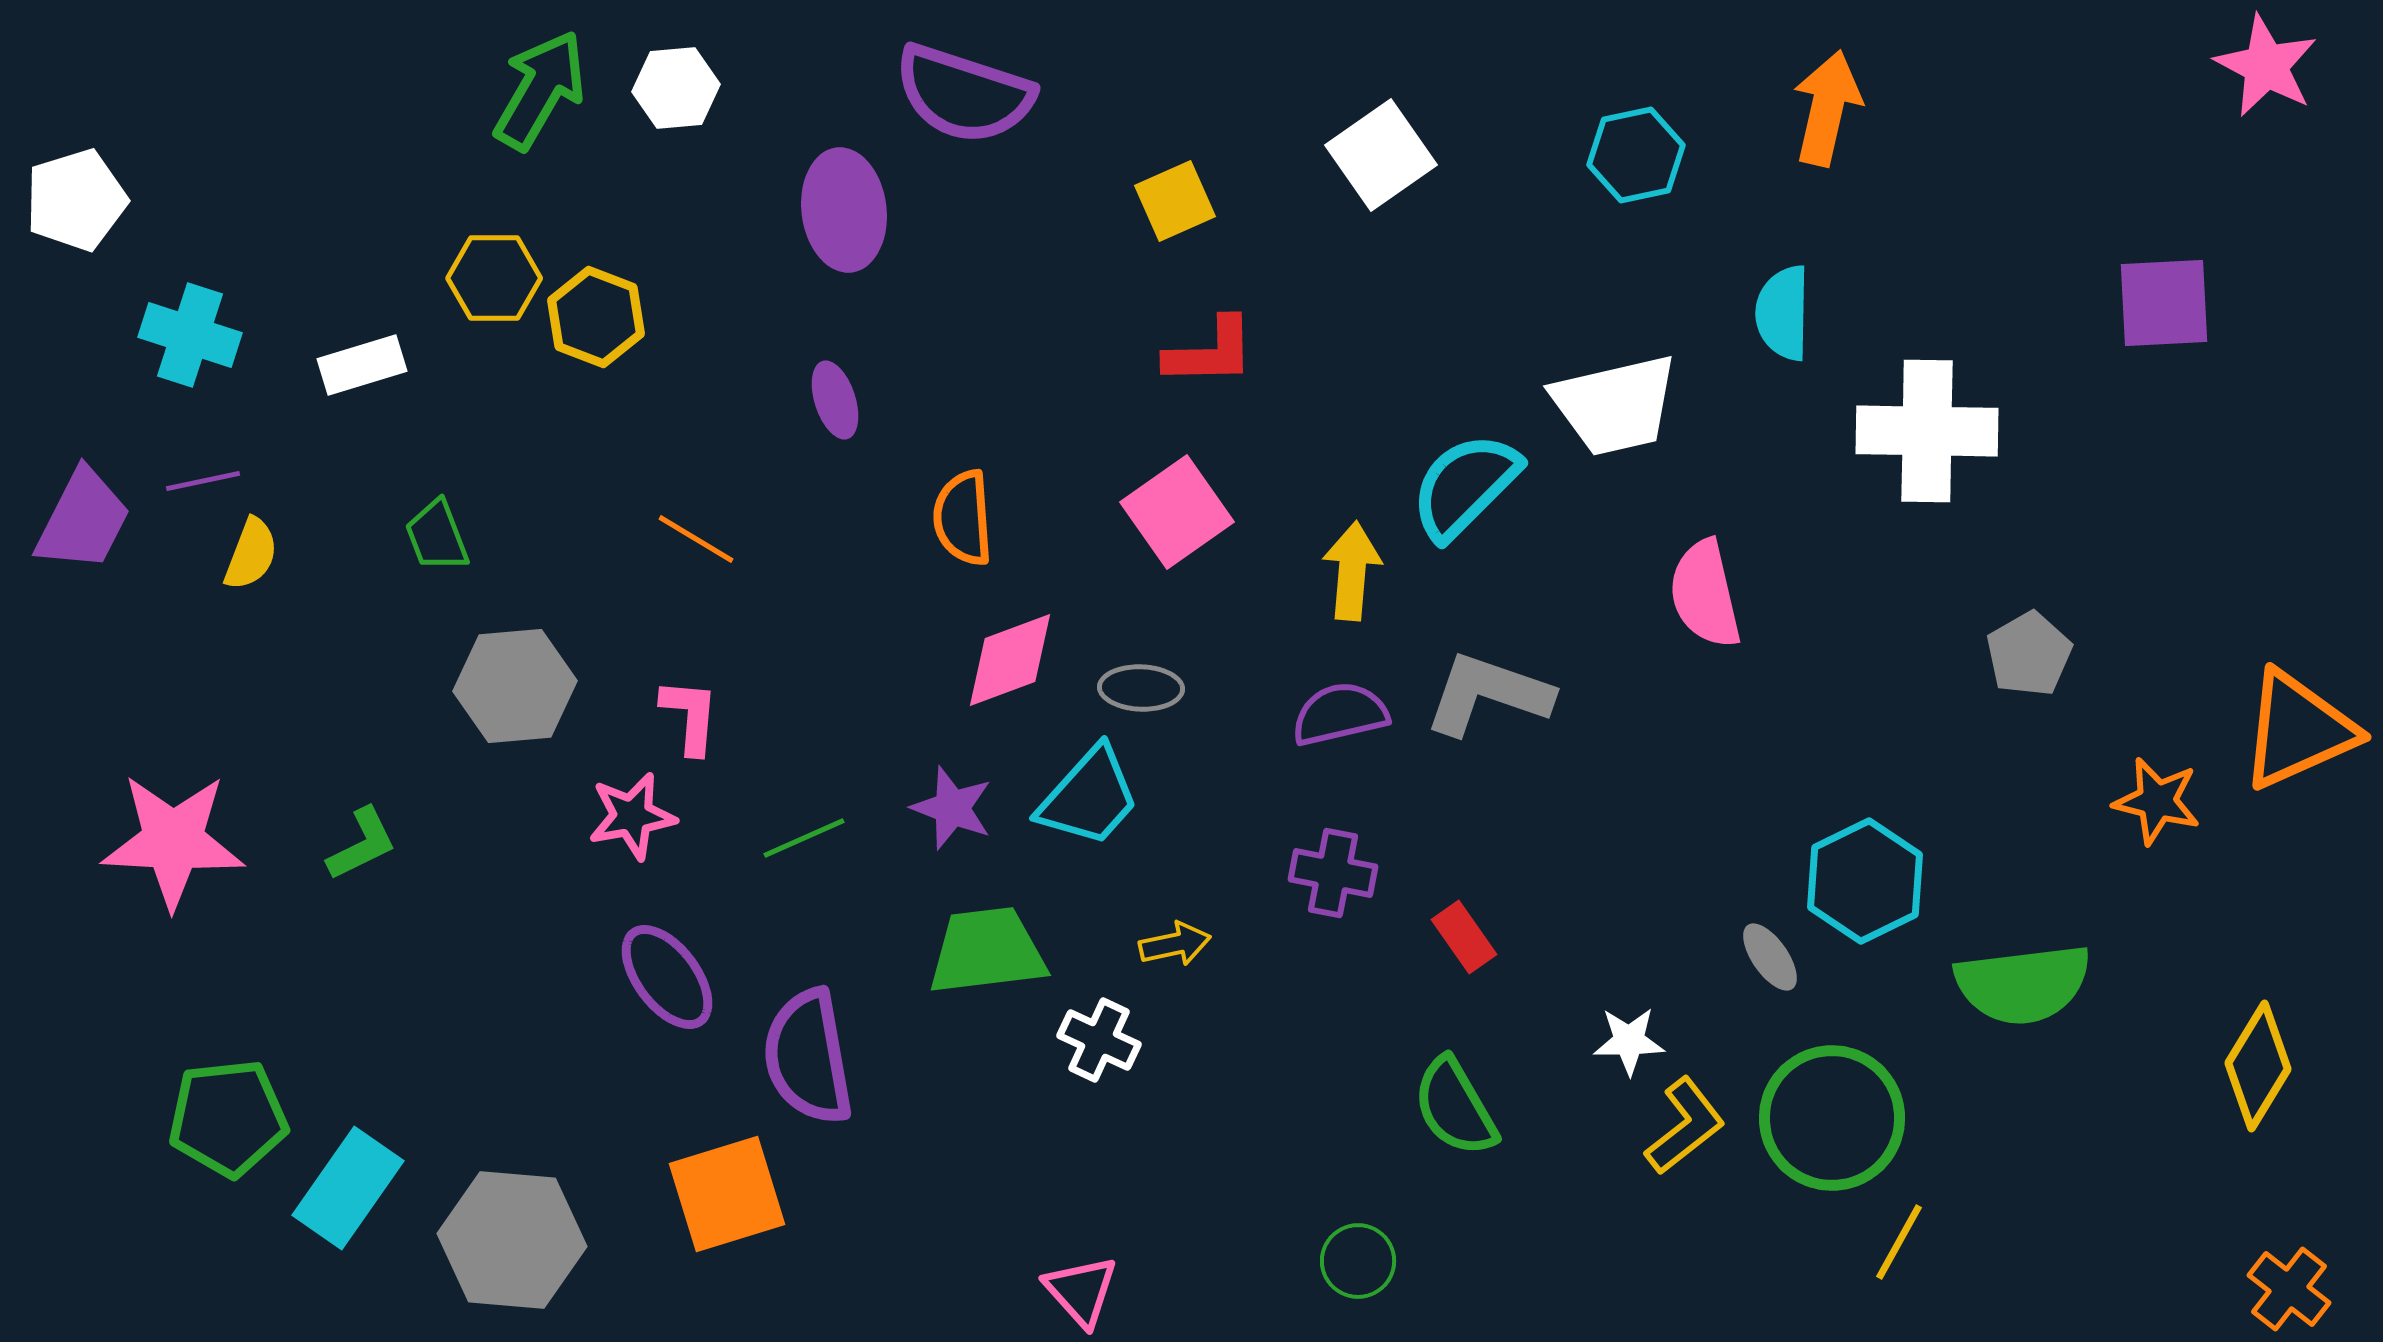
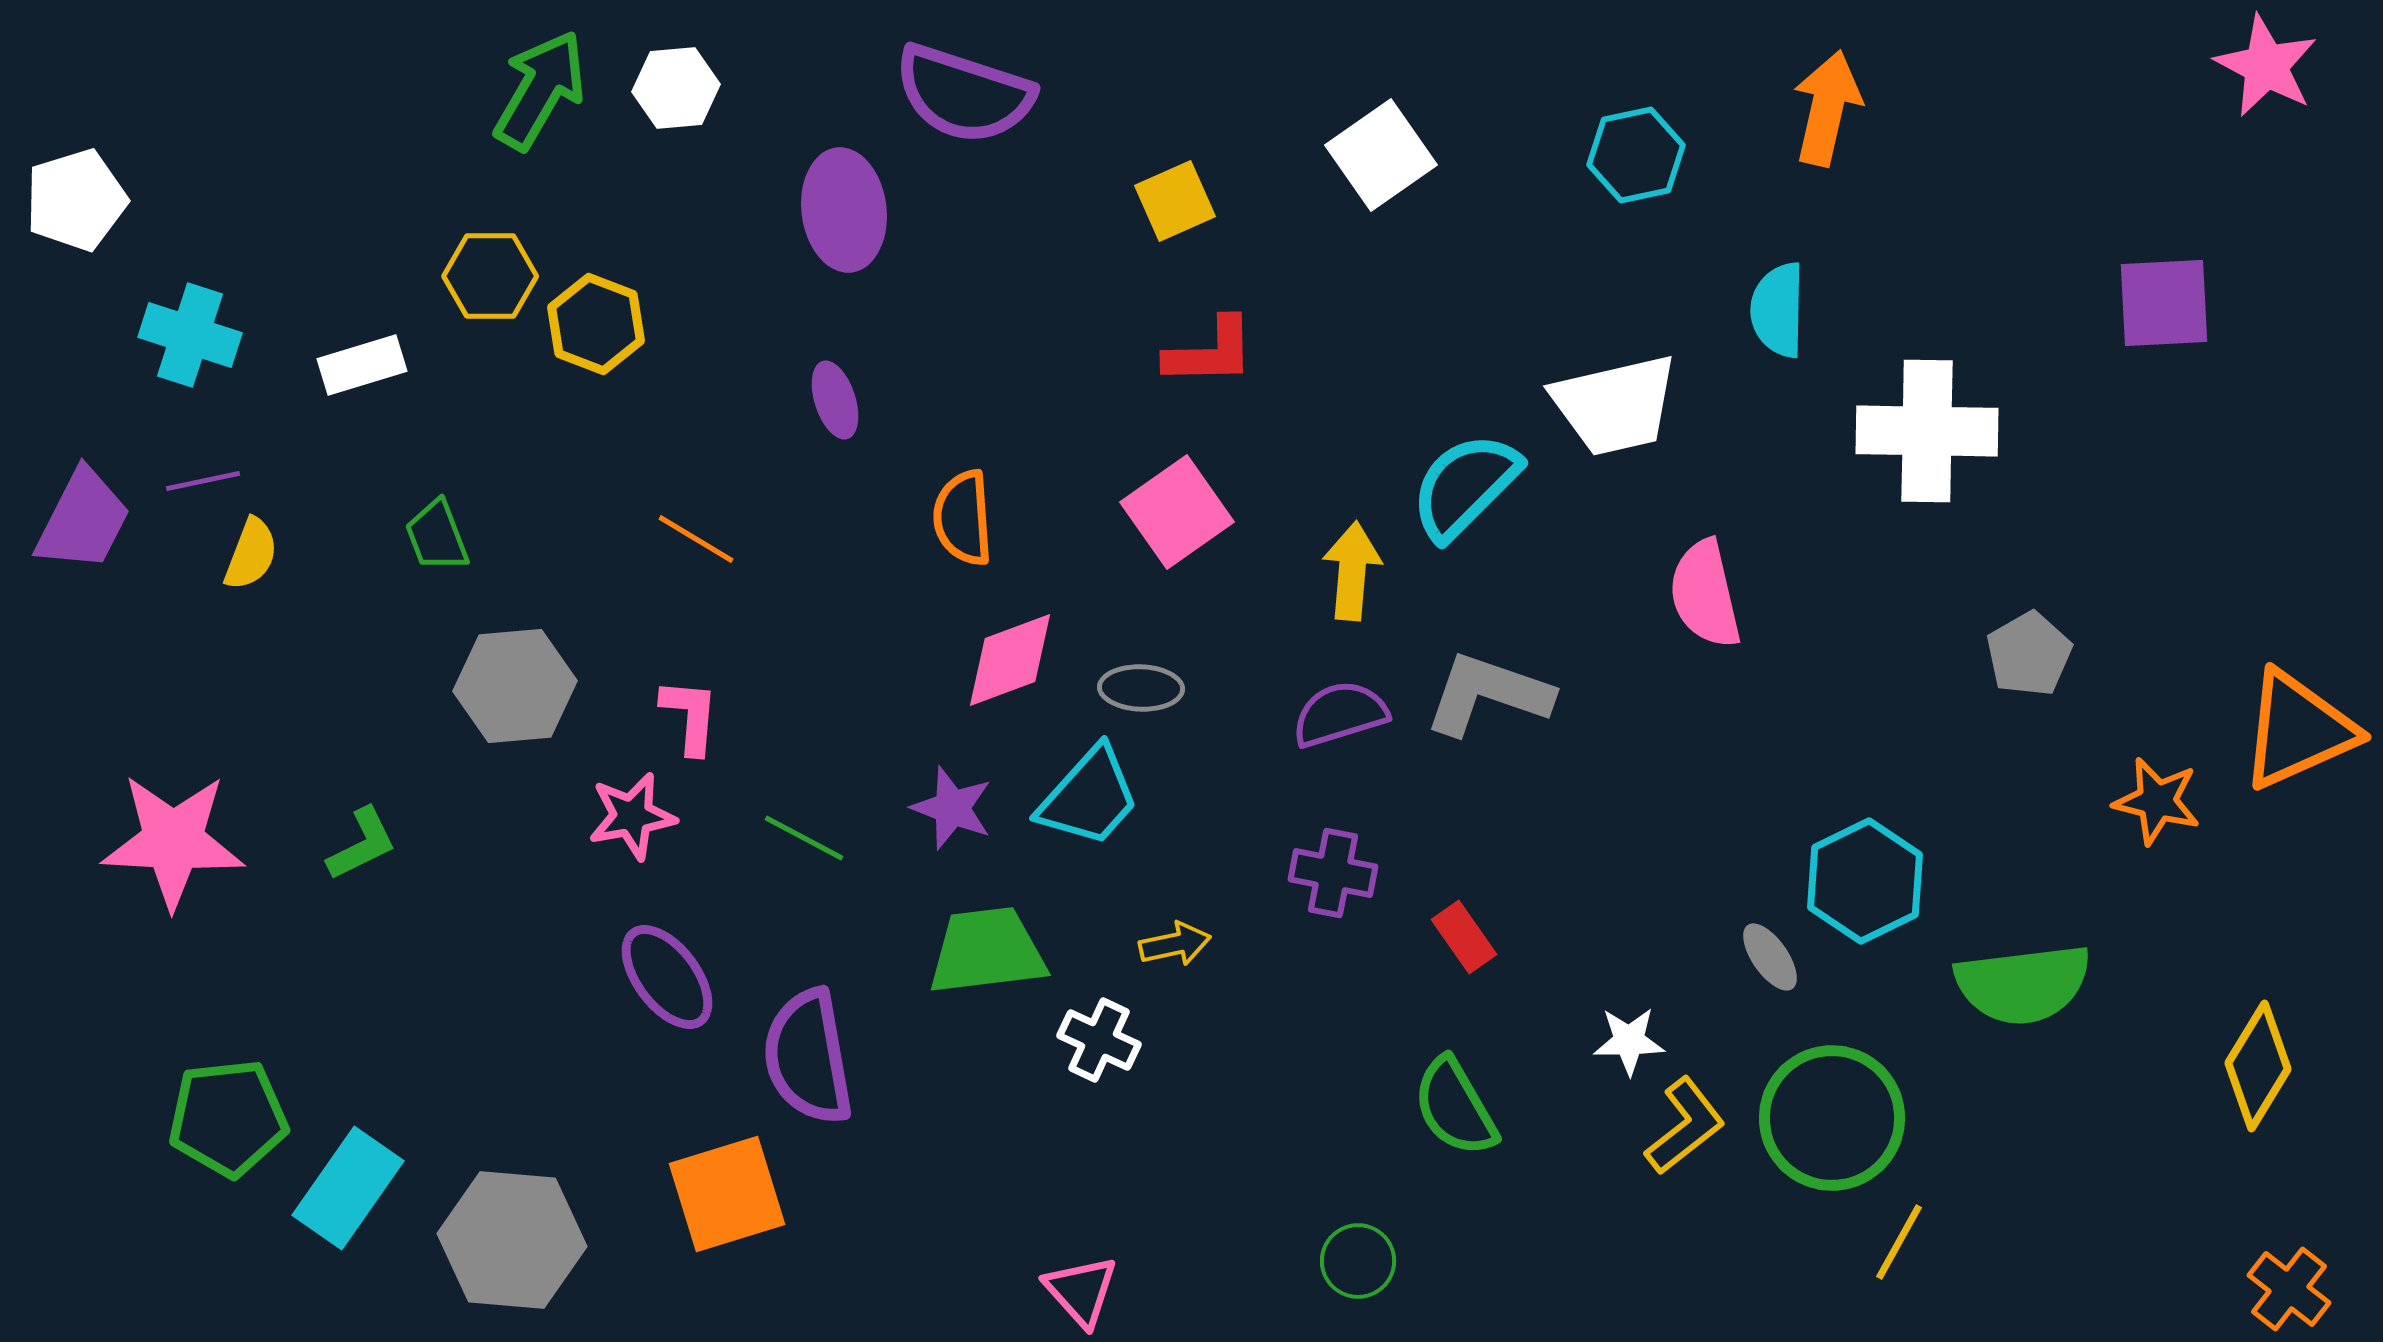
yellow hexagon at (494, 278): moved 4 px left, 2 px up
cyan semicircle at (1783, 313): moved 5 px left, 3 px up
yellow hexagon at (596, 317): moved 7 px down
purple semicircle at (1340, 714): rotated 4 degrees counterclockwise
green line at (804, 838): rotated 52 degrees clockwise
